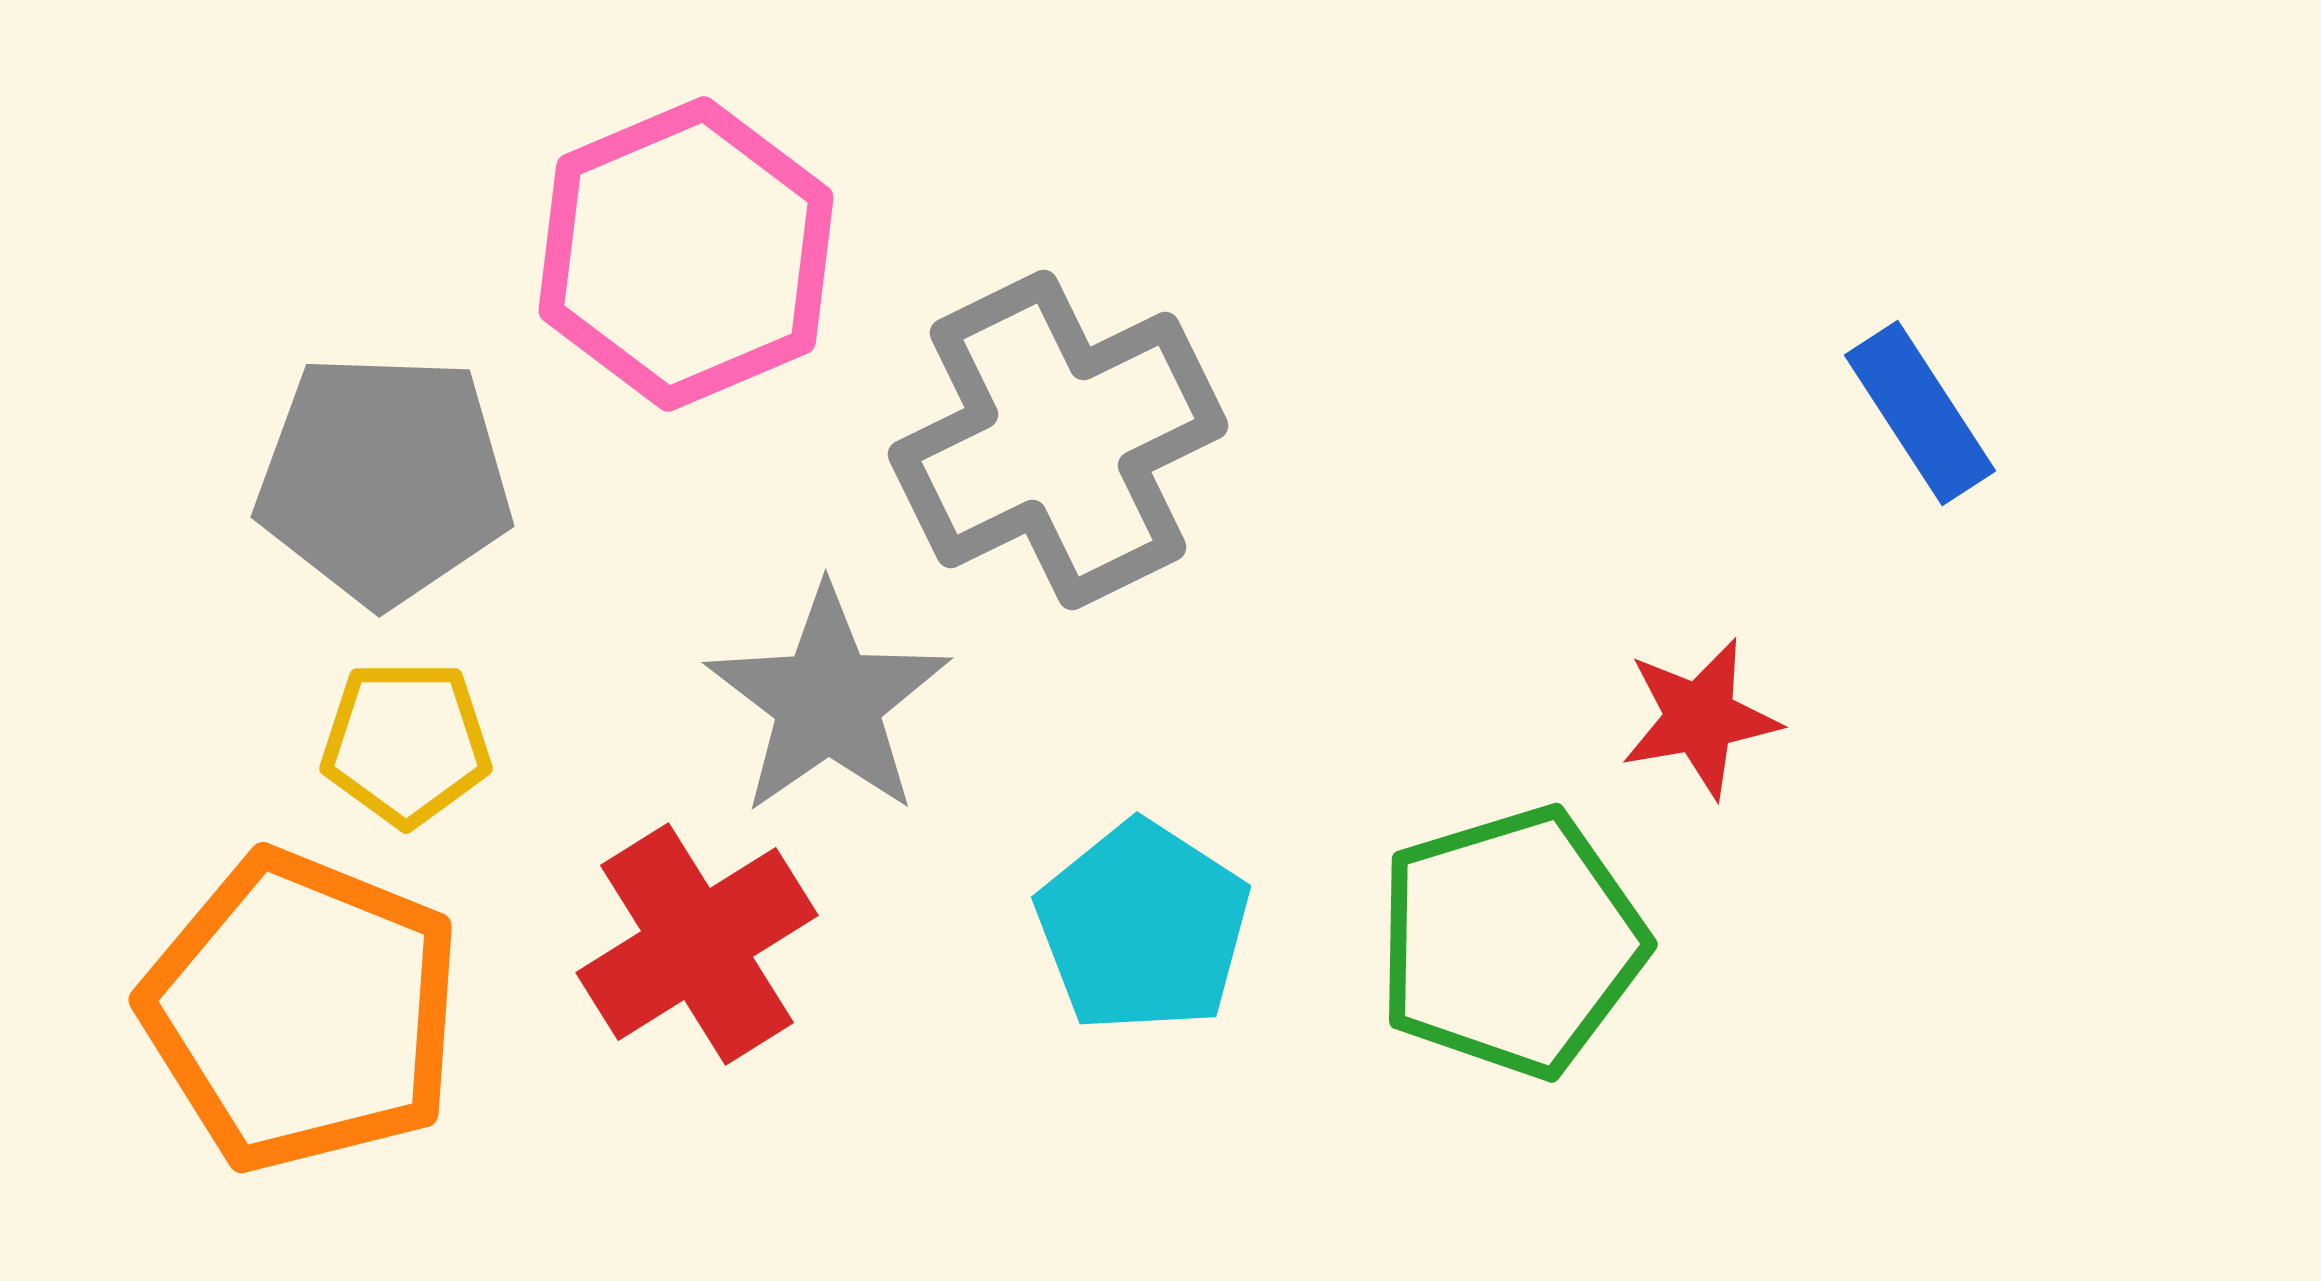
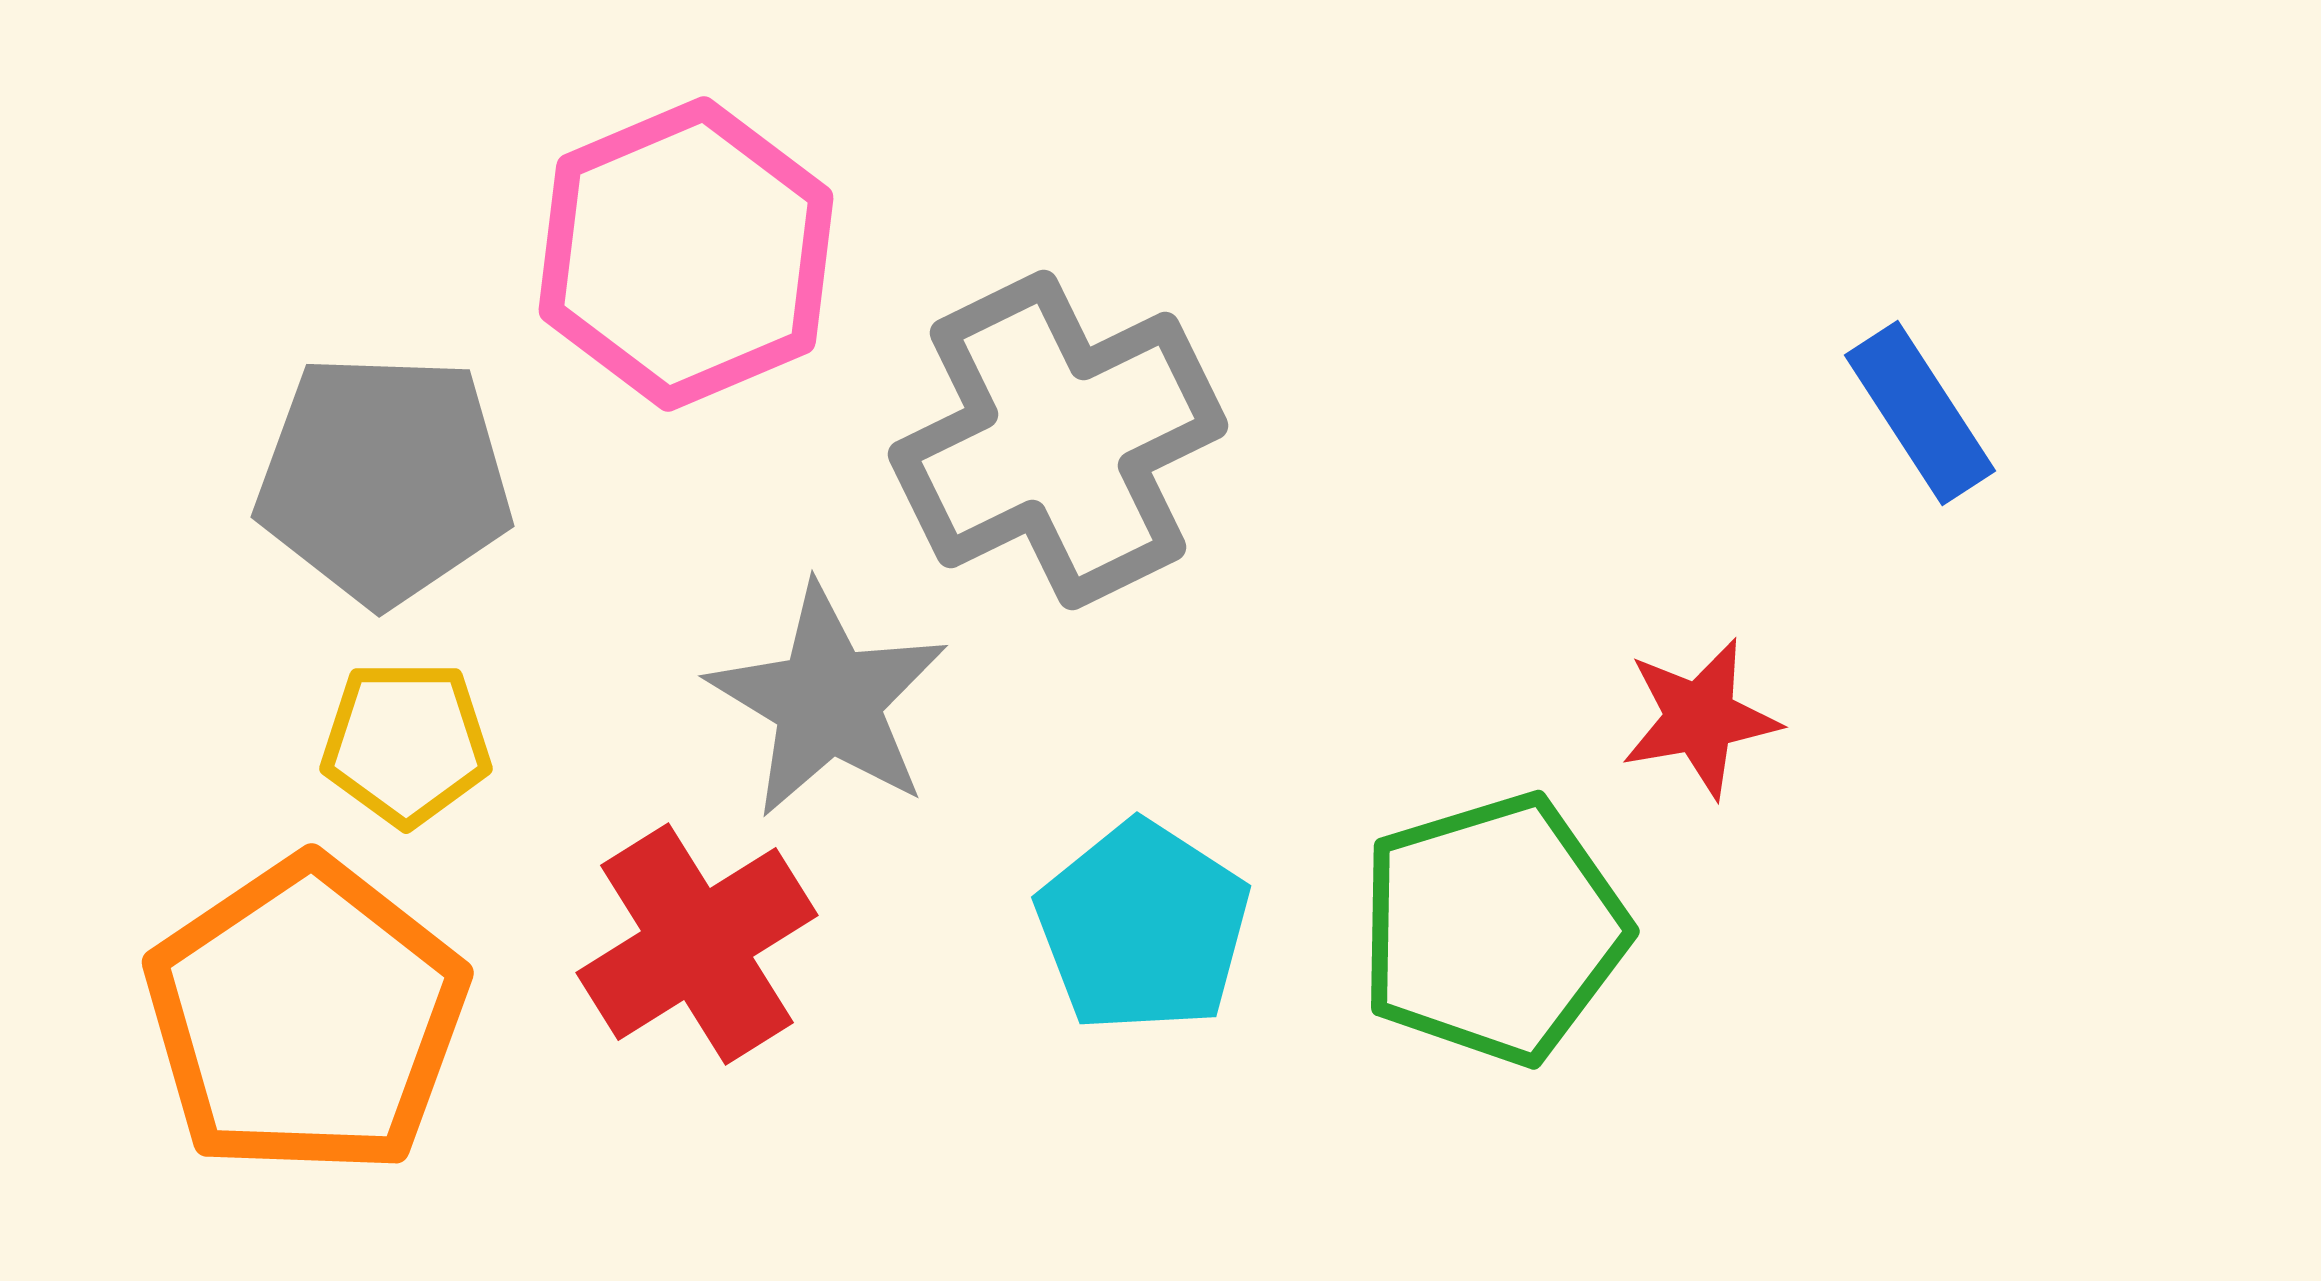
gray star: rotated 6 degrees counterclockwise
green pentagon: moved 18 px left, 13 px up
orange pentagon: moved 4 px right, 6 px down; rotated 16 degrees clockwise
